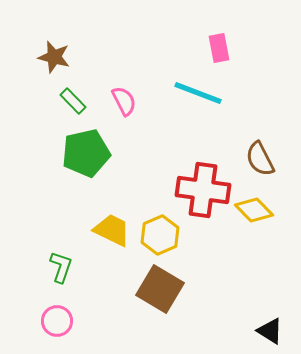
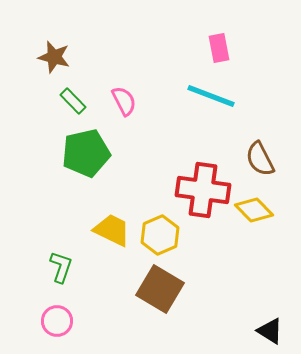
cyan line: moved 13 px right, 3 px down
